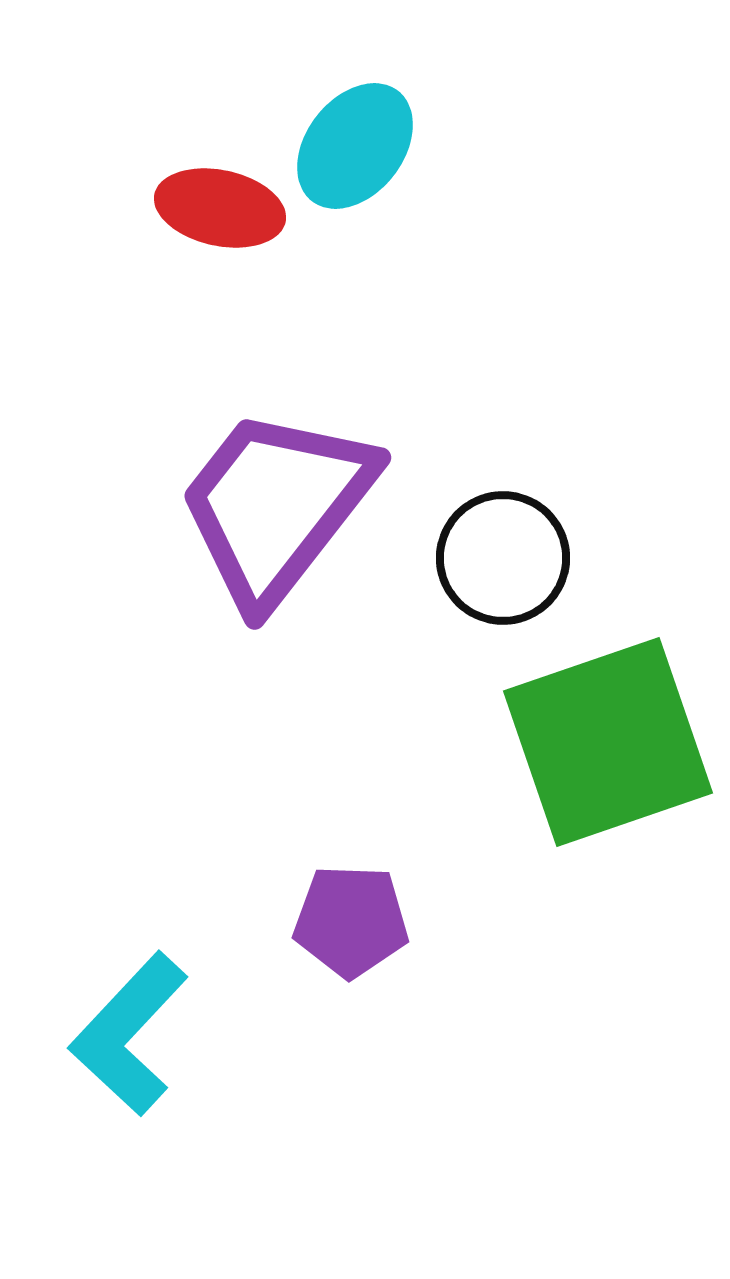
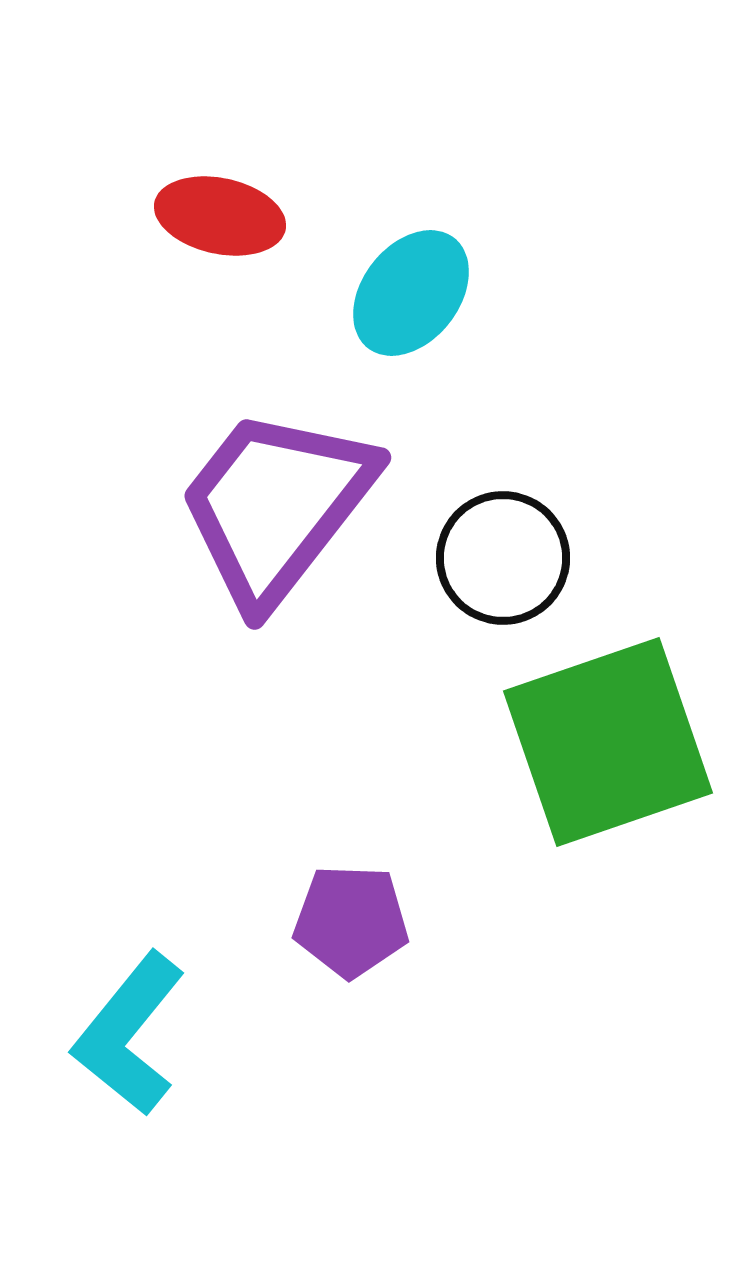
cyan ellipse: moved 56 px right, 147 px down
red ellipse: moved 8 px down
cyan L-shape: rotated 4 degrees counterclockwise
